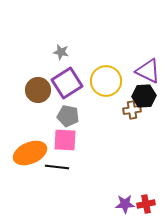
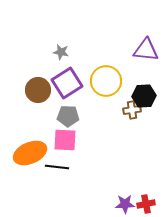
purple triangle: moved 2 px left, 21 px up; rotated 20 degrees counterclockwise
gray pentagon: rotated 10 degrees counterclockwise
